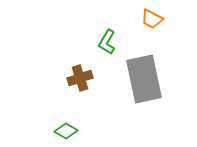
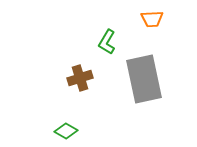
orange trapezoid: rotated 30 degrees counterclockwise
